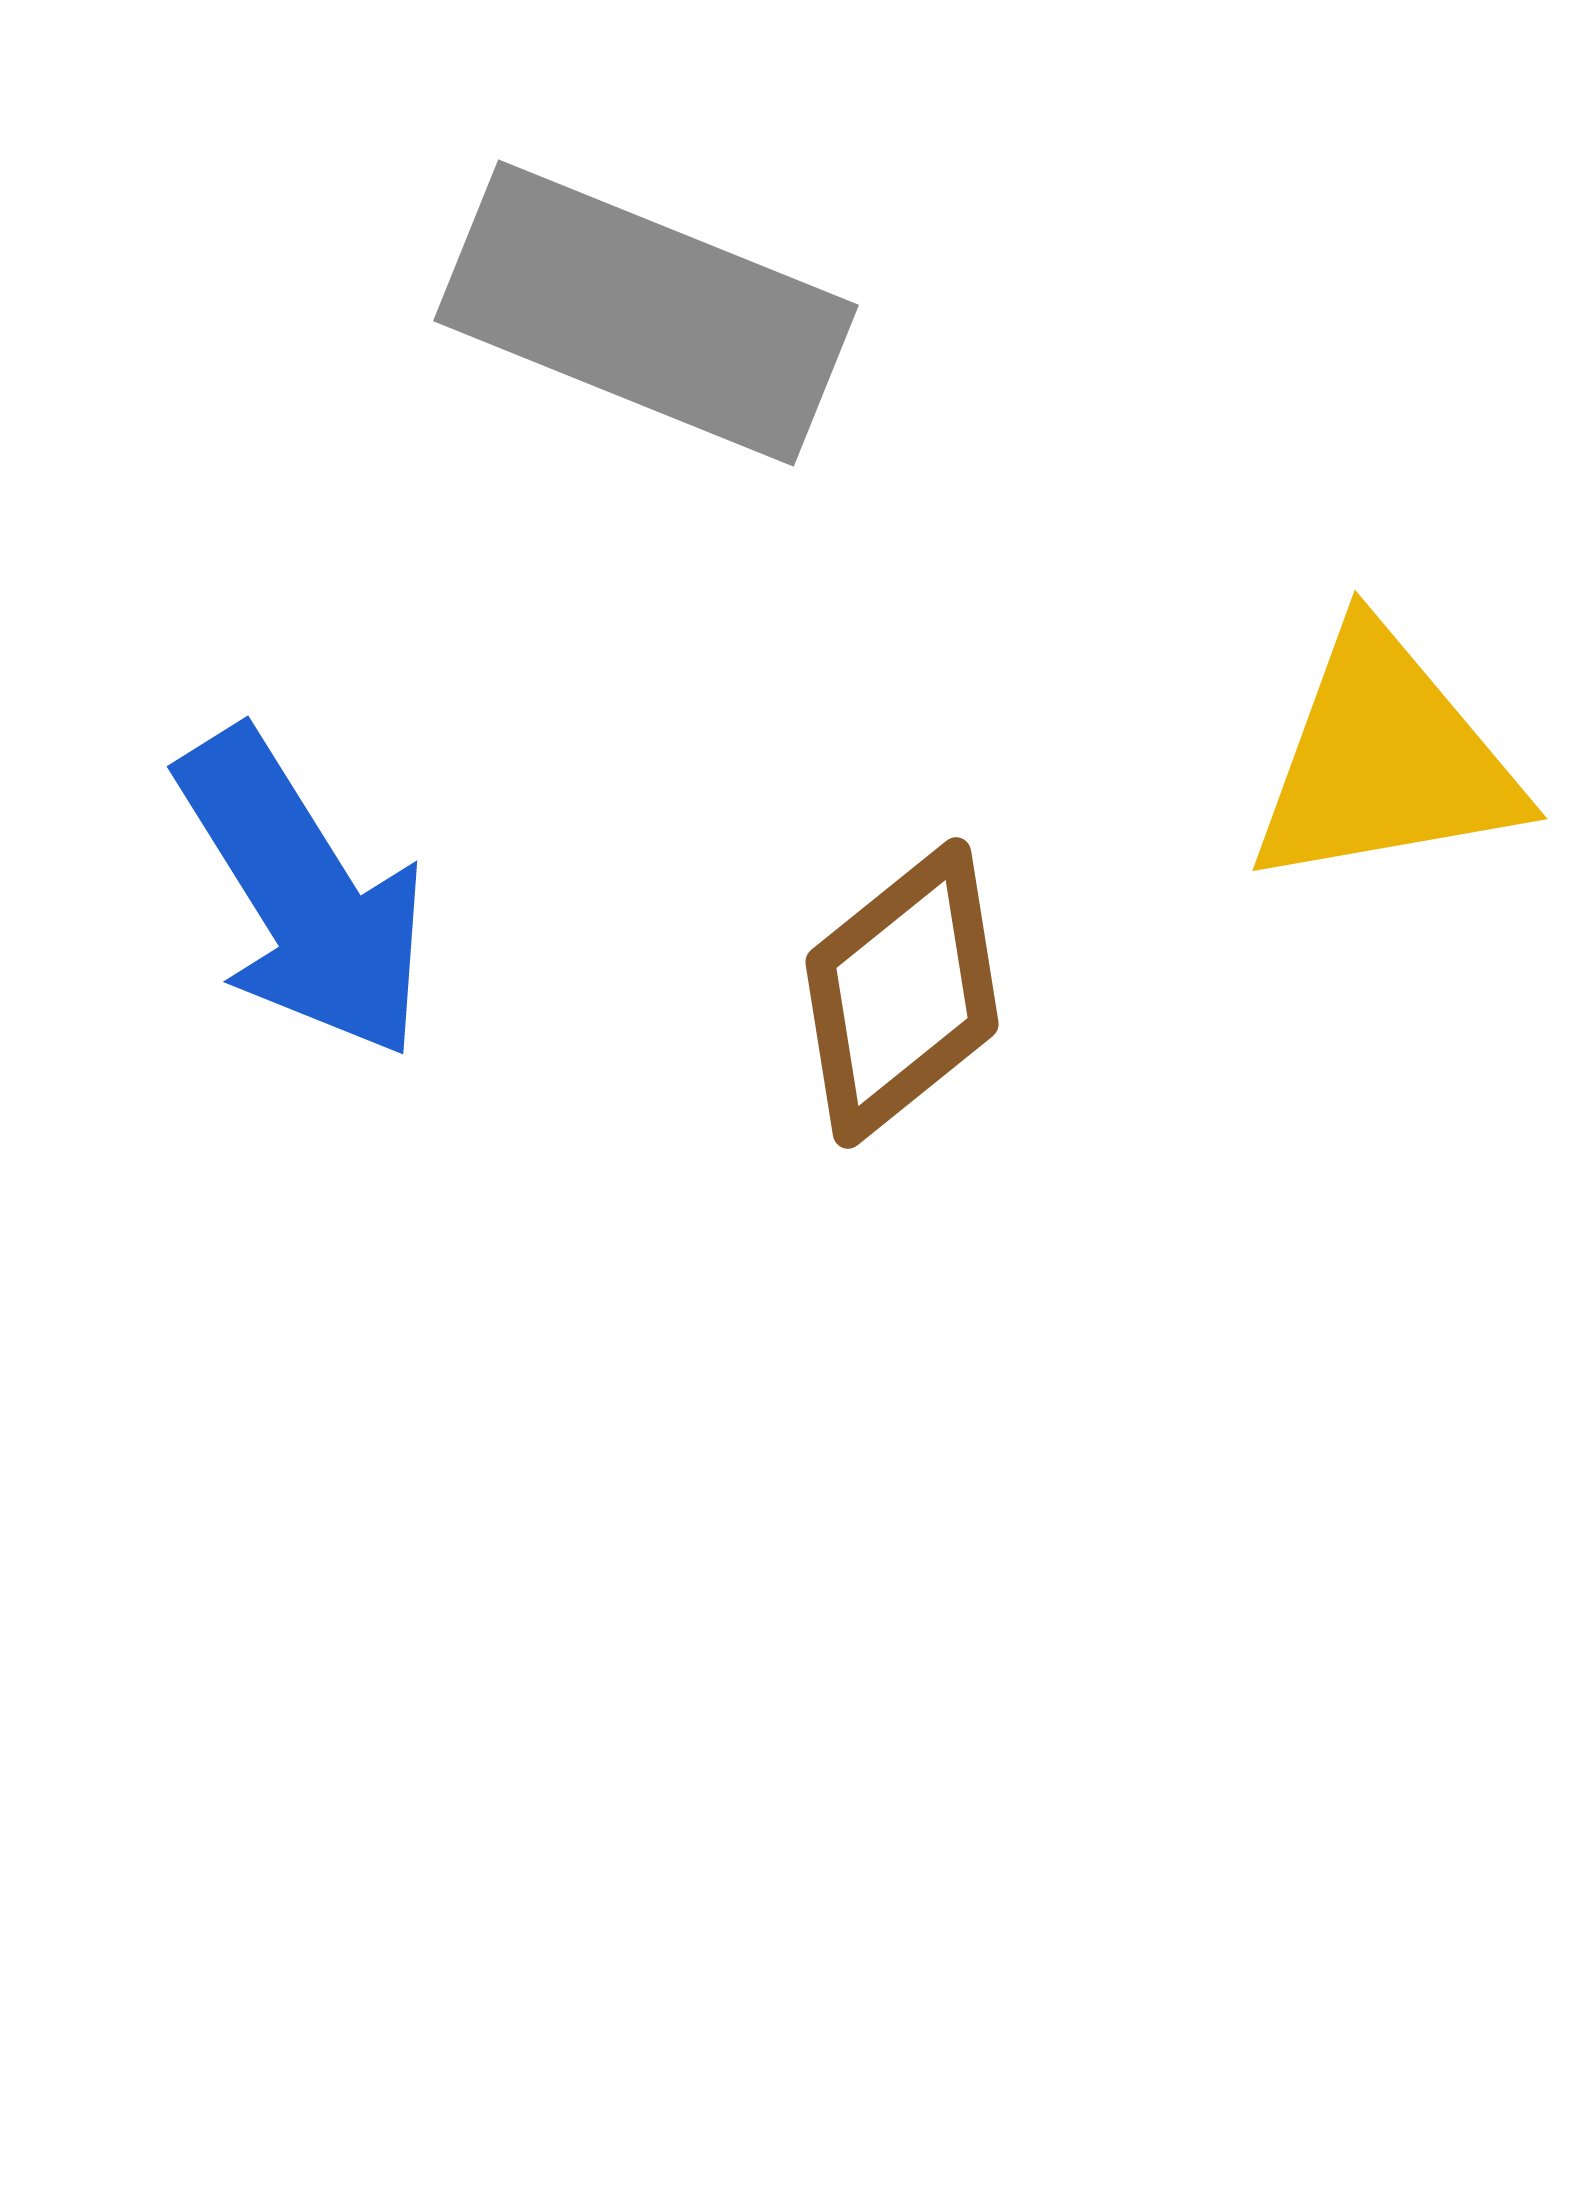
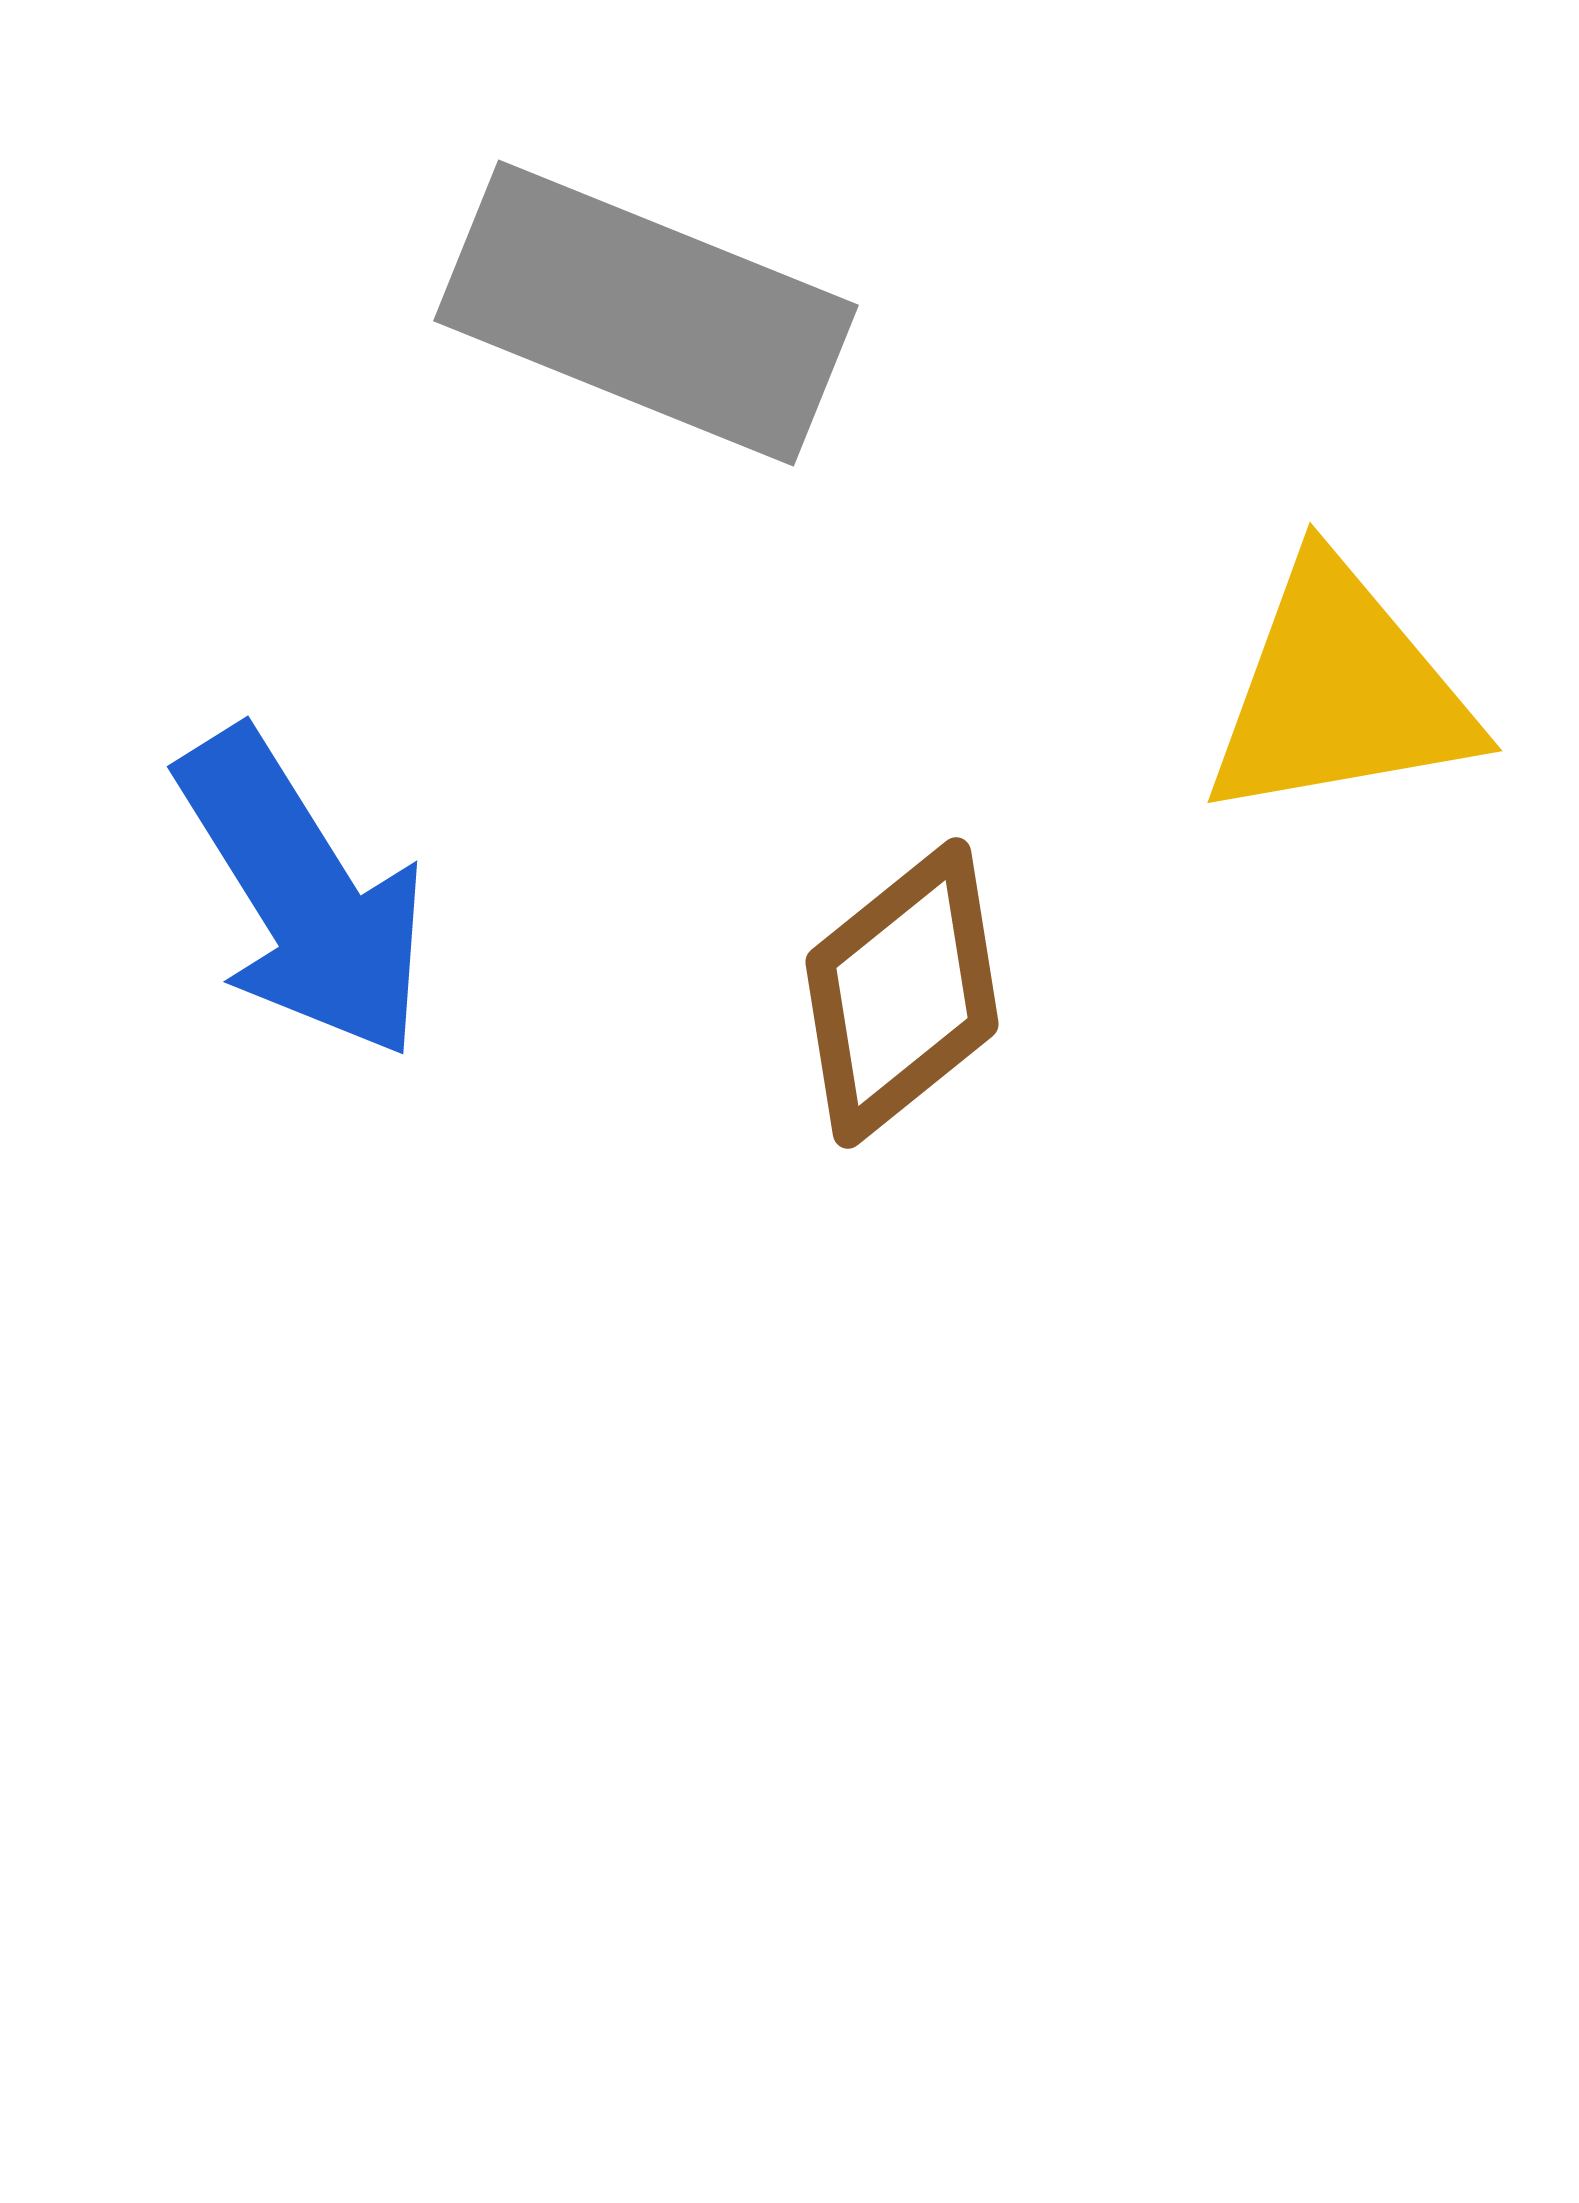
yellow triangle: moved 45 px left, 68 px up
